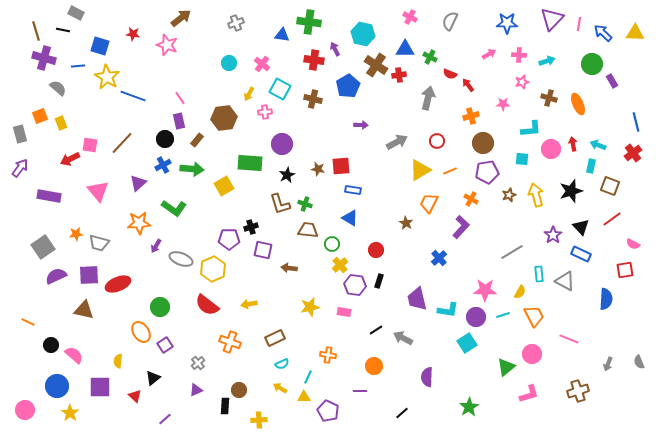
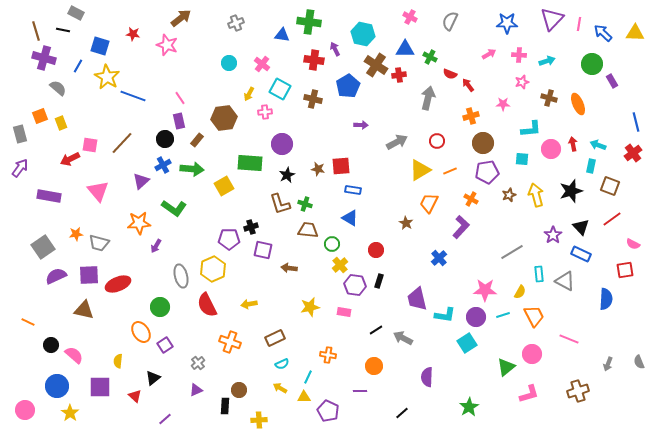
blue line at (78, 66): rotated 56 degrees counterclockwise
purple triangle at (138, 183): moved 3 px right, 2 px up
gray ellipse at (181, 259): moved 17 px down; rotated 55 degrees clockwise
red semicircle at (207, 305): rotated 25 degrees clockwise
cyan L-shape at (448, 310): moved 3 px left, 5 px down
